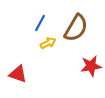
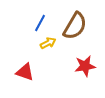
brown semicircle: moved 1 px left, 2 px up
red star: moved 6 px left
red triangle: moved 7 px right, 2 px up
